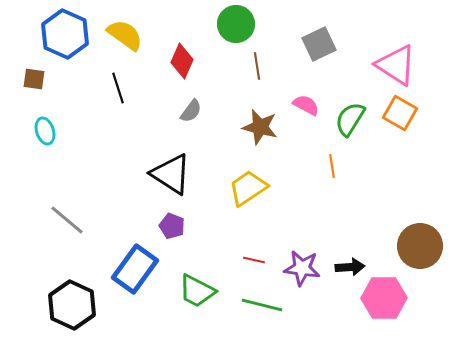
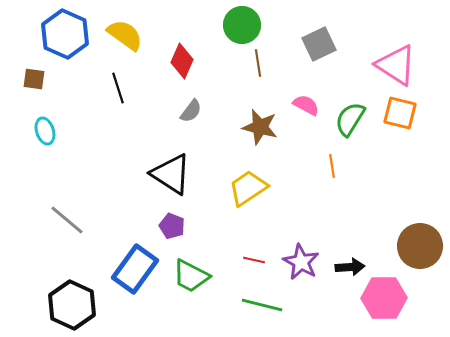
green circle: moved 6 px right, 1 px down
brown line: moved 1 px right, 3 px up
orange square: rotated 16 degrees counterclockwise
purple star: moved 1 px left, 6 px up; rotated 21 degrees clockwise
green trapezoid: moved 6 px left, 15 px up
